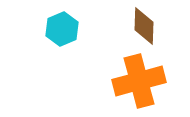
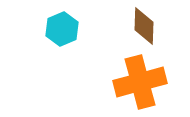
orange cross: moved 1 px right, 1 px down
